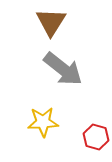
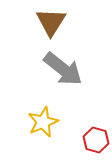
yellow star: rotated 20 degrees counterclockwise
red hexagon: moved 3 px down
